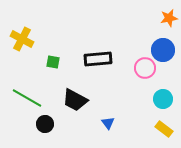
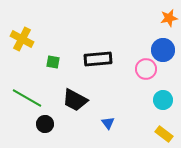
pink circle: moved 1 px right, 1 px down
cyan circle: moved 1 px down
yellow rectangle: moved 5 px down
